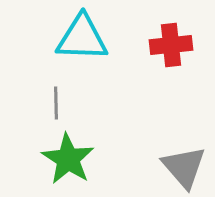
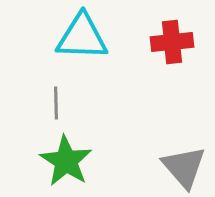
cyan triangle: moved 1 px up
red cross: moved 1 px right, 3 px up
green star: moved 2 px left, 2 px down
